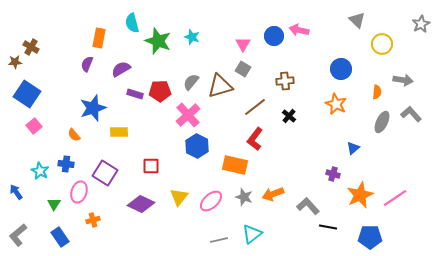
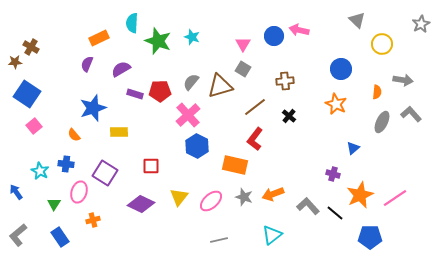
cyan semicircle at (132, 23): rotated 18 degrees clockwise
orange rectangle at (99, 38): rotated 54 degrees clockwise
black line at (328, 227): moved 7 px right, 14 px up; rotated 30 degrees clockwise
cyan triangle at (252, 234): moved 20 px right, 1 px down
